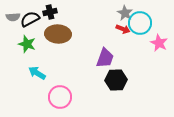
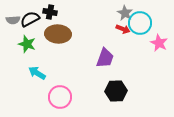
black cross: rotated 24 degrees clockwise
gray semicircle: moved 3 px down
black hexagon: moved 11 px down
